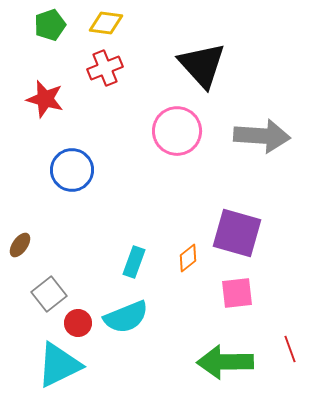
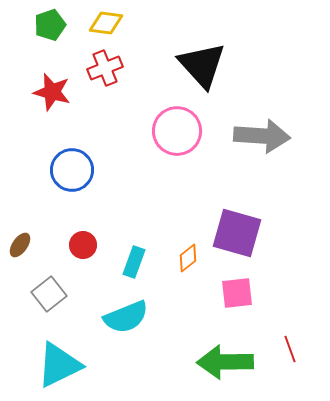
red star: moved 7 px right, 7 px up
red circle: moved 5 px right, 78 px up
